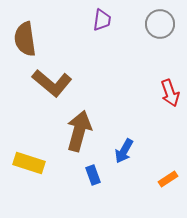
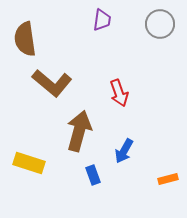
red arrow: moved 51 px left
orange rectangle: rotated 18 degrees clockwise
